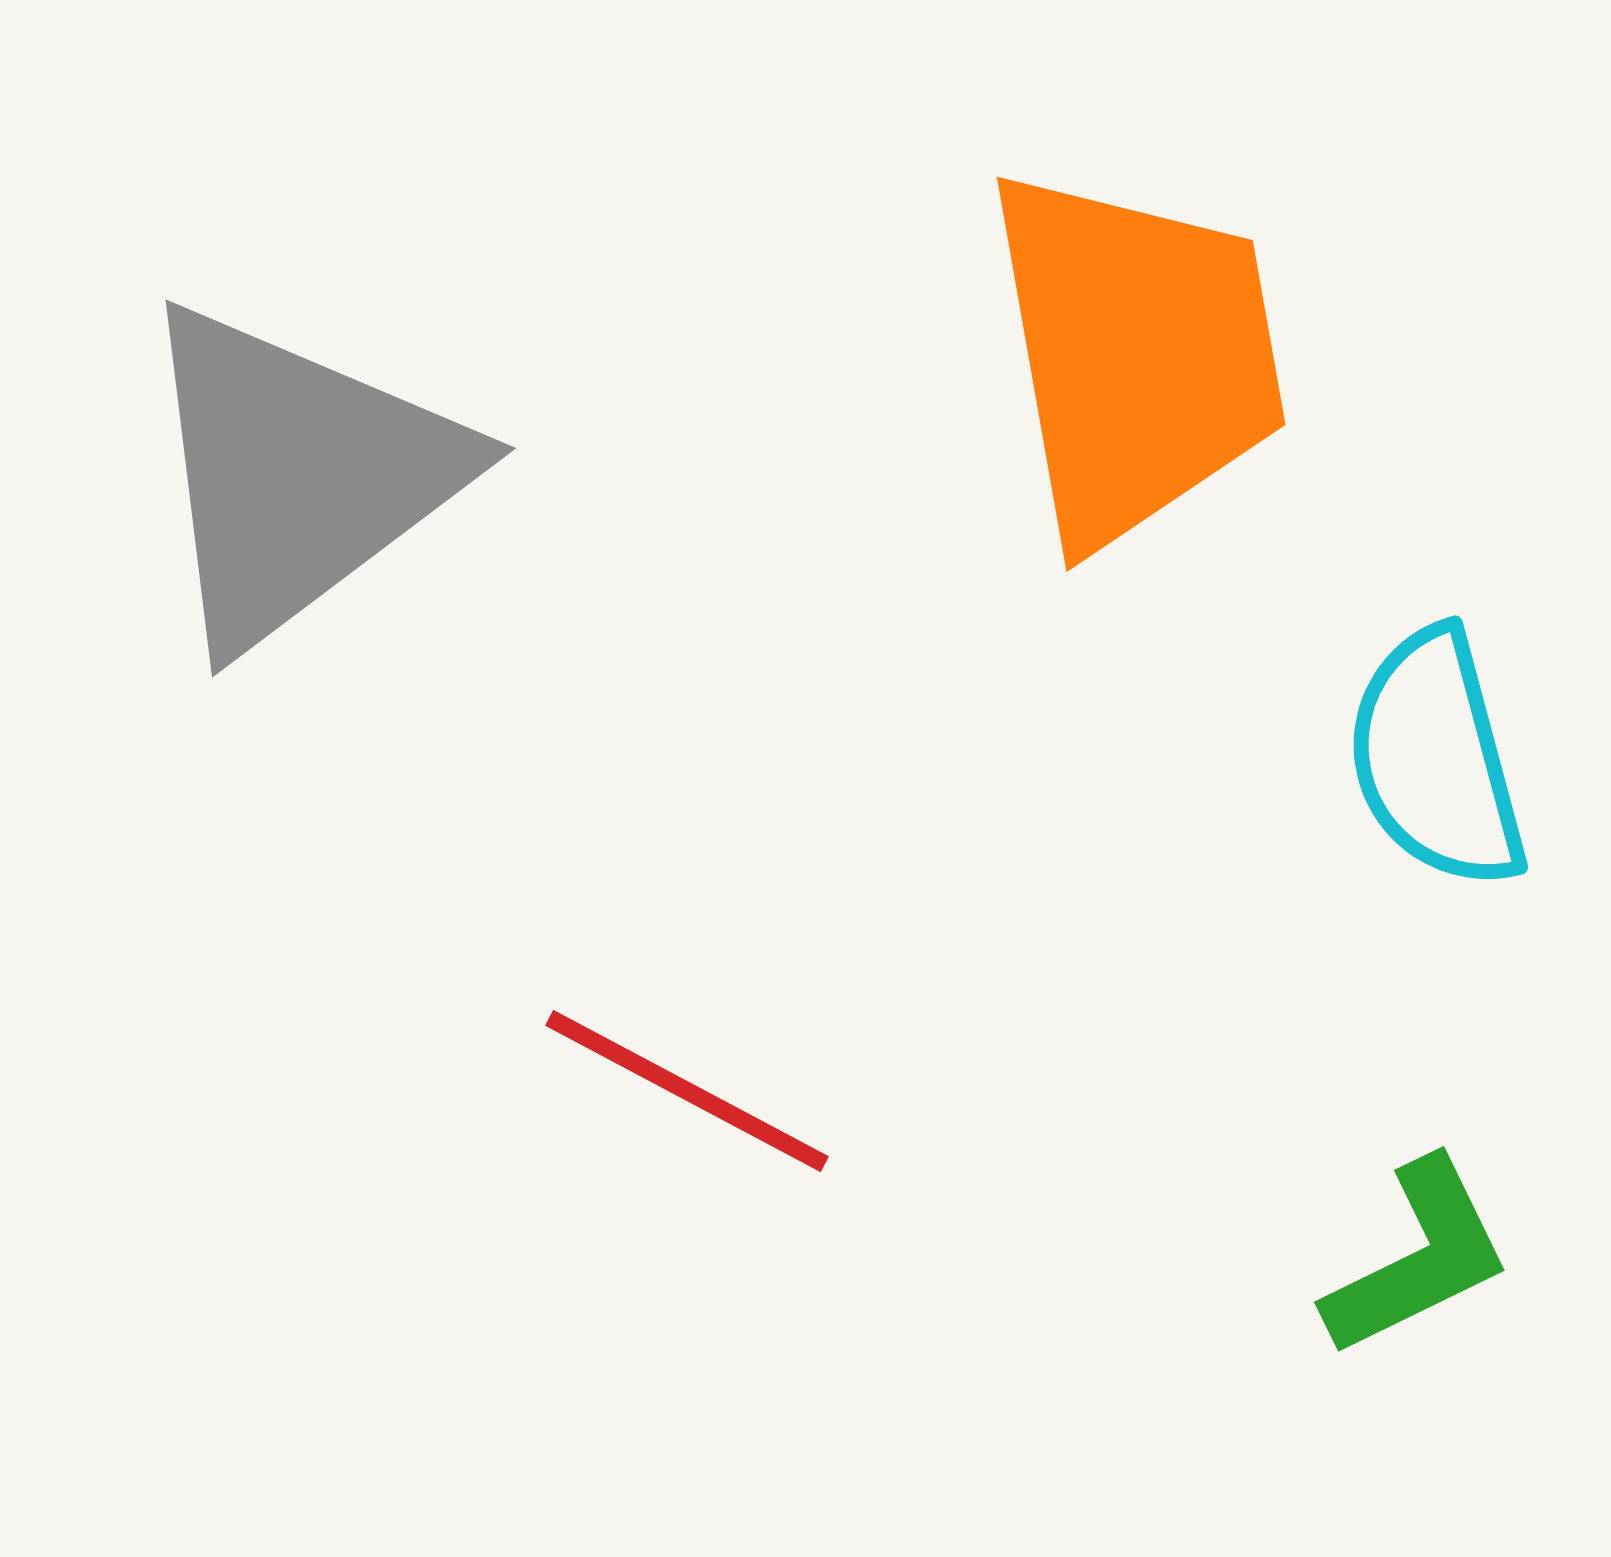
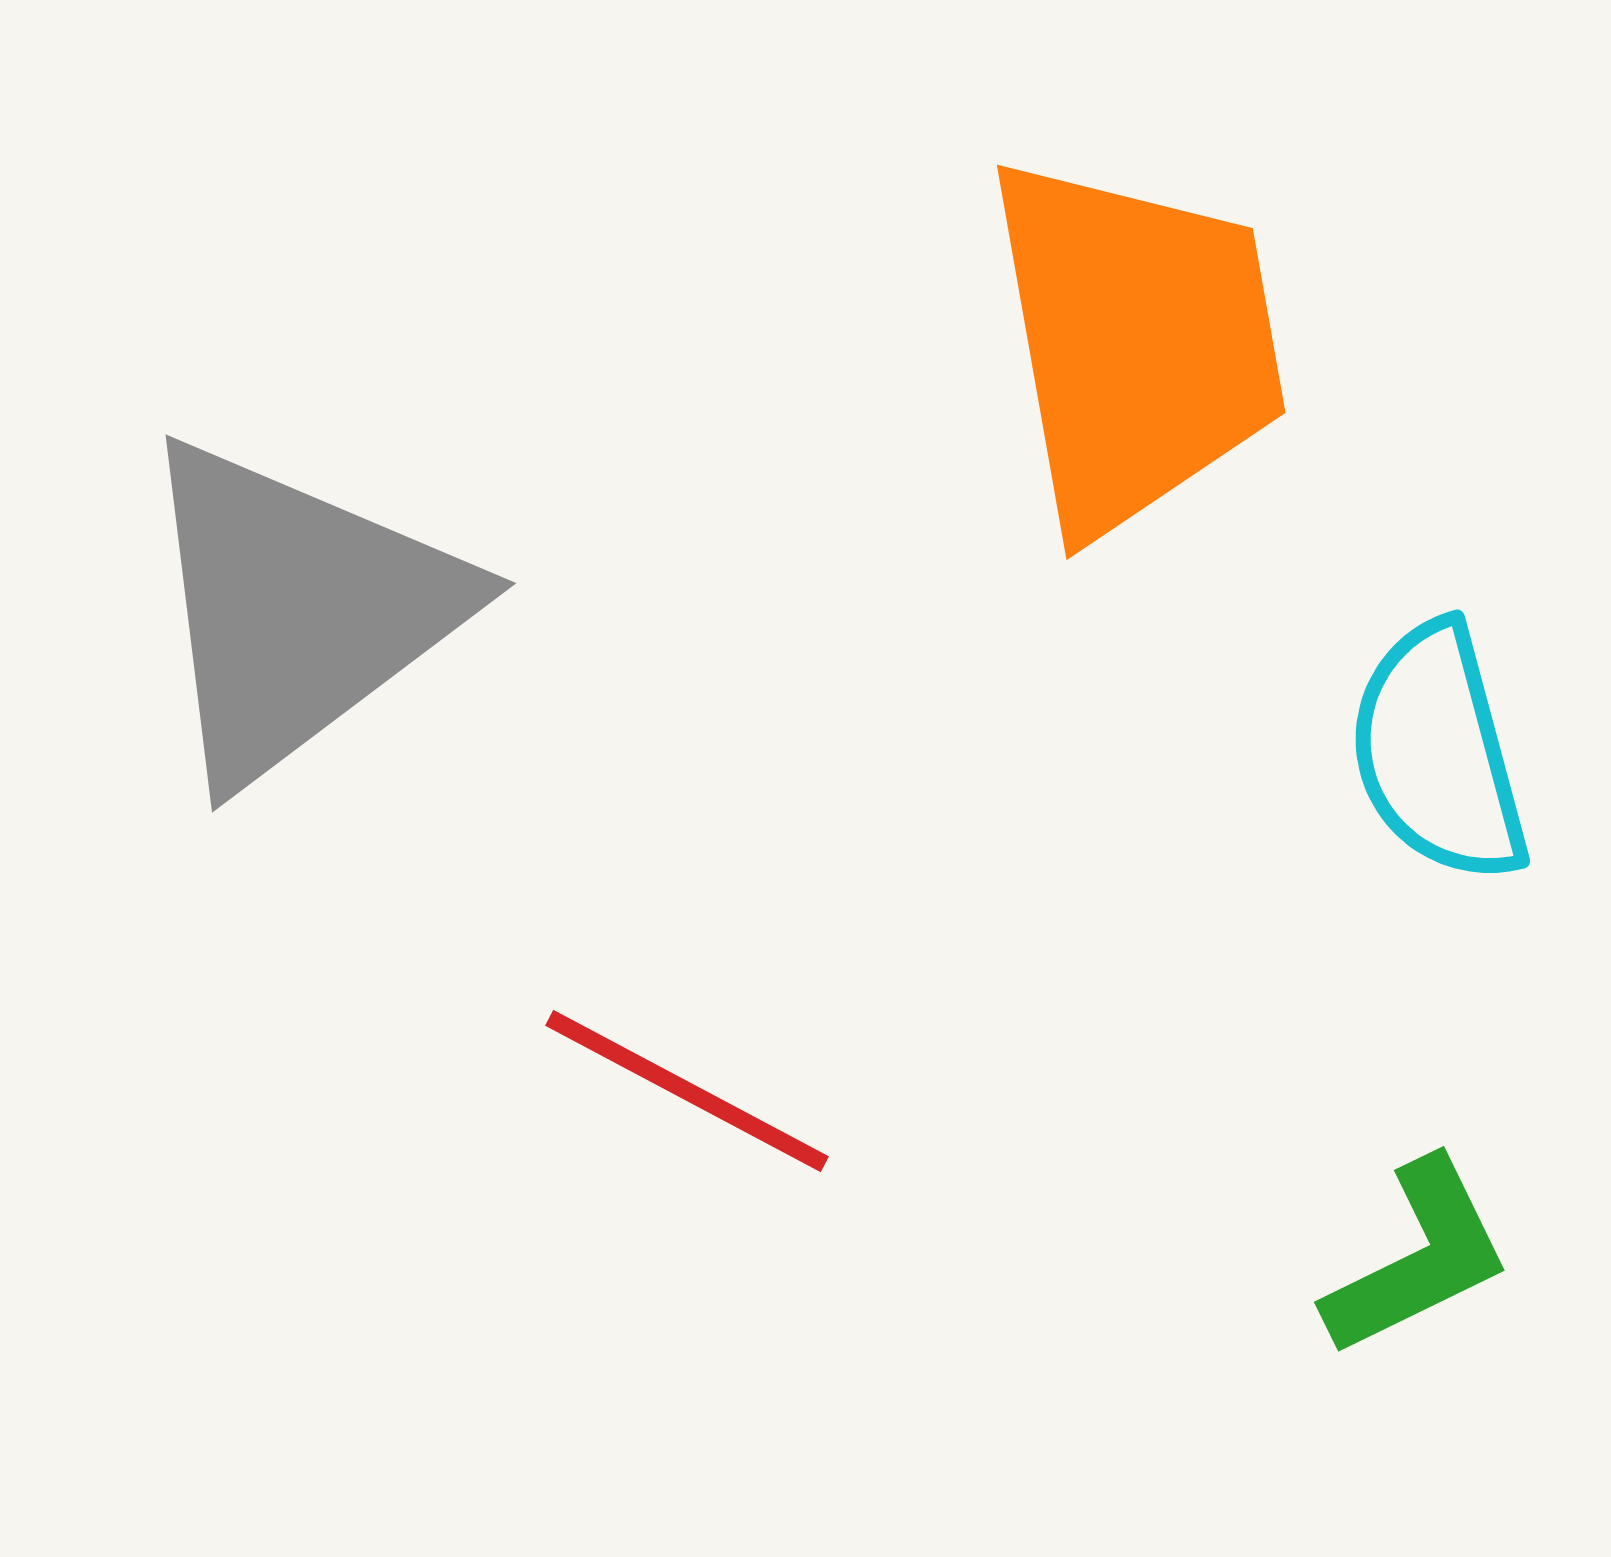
orange trapezoid: moved 12 px up
gray triangle: moved 135 px down
cyan semicircle: moved 2 px right, 6 px up
